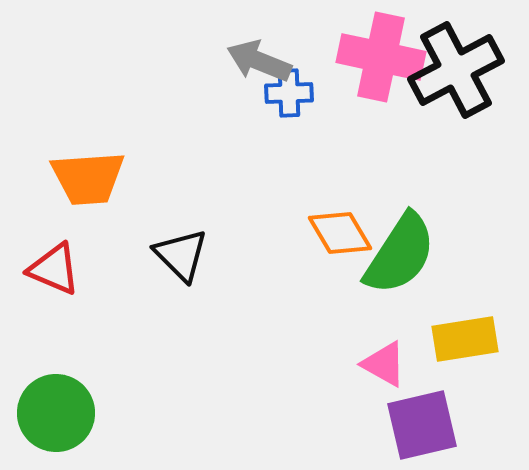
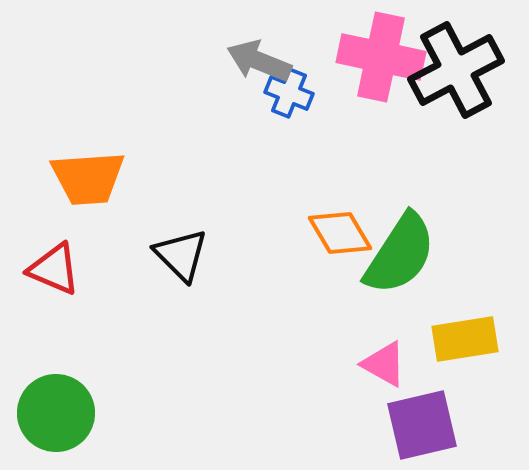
blue cross: rotated 24 degrees clockwise
